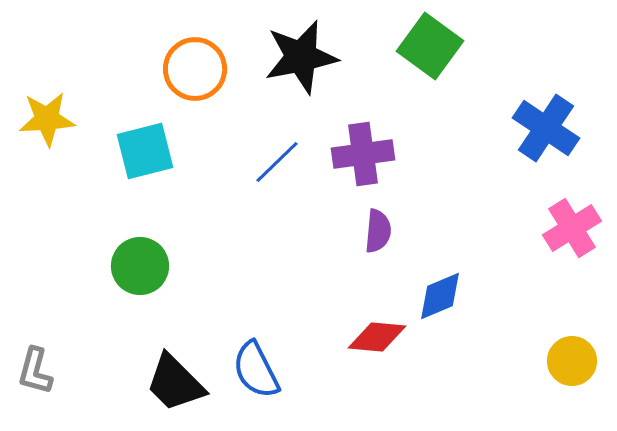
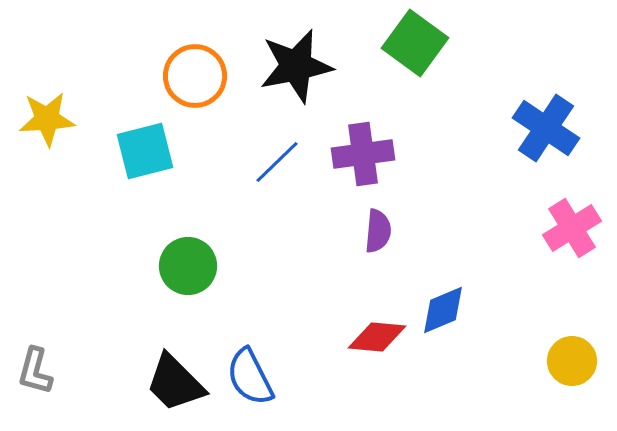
green square: moved 15 px left, 3 px up
black star: moved 5 px left, 9 px down
orange circle: moved 7 px down
green circle: moved 48 px right
blue diamond: moved 3 px right, 14 px down
blue semicircle: moved 6 px left, 7 px down
